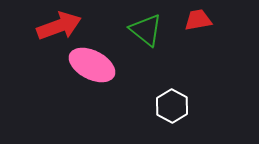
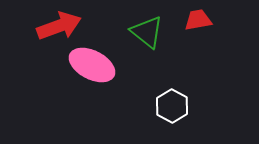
green triangle: moved 1 px right, 2 px down
